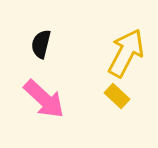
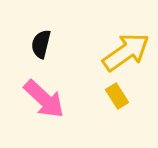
yellow arrow: moved 1 px up; rotated 27 degrees clockwise
yellow rectangle: rotated 15 degrees clockwise
